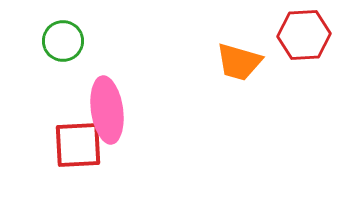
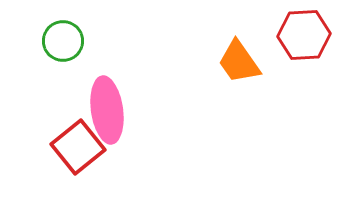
orange trapezoid: rotated 39 degrees clockwise
red square: moved 2 px down; rotated 36 degrees counterclockwise
